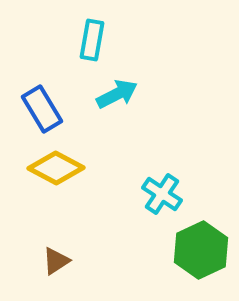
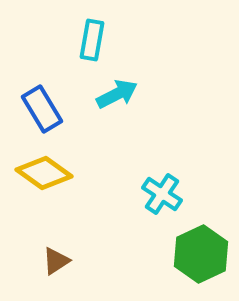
yellow diamond: moved 12 px left, 5 px down; rotated 8 degrees clockwise
green hexagon: moved 4 px down
